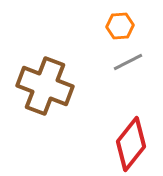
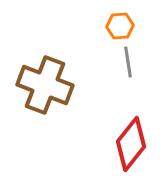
gray line: rotated 72 degrees counterclockwise
brown cross: moved 1 px up
